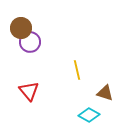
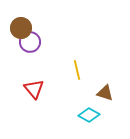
red triangle: moved 5 px right, 2 px up
